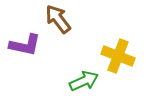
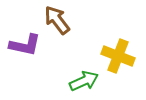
brown arrow: moved 1 px left, 1 px down
